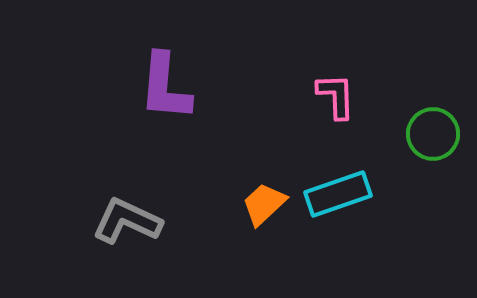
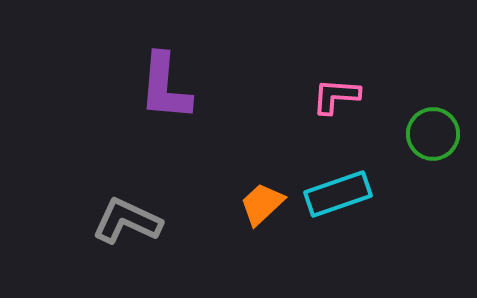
pink L-shape: rotated 84 degrees counterclockwise
orange trapezoid: moved 2 px left
